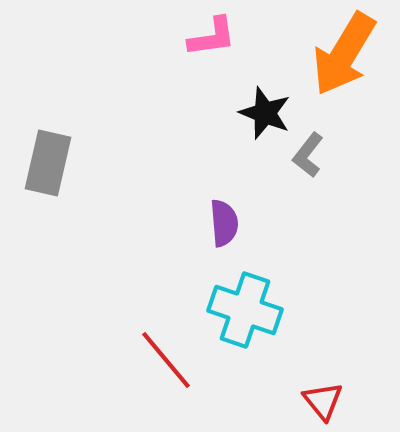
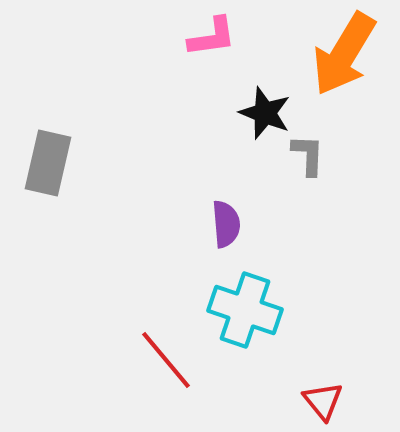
gray L-shape: rotated 144 degrees clockwise
purple semicircle: moved 2 px right, 1 px down
